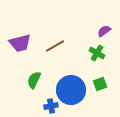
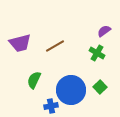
green square: moved 3 px down; rotated 24 degrees counterclockwise
